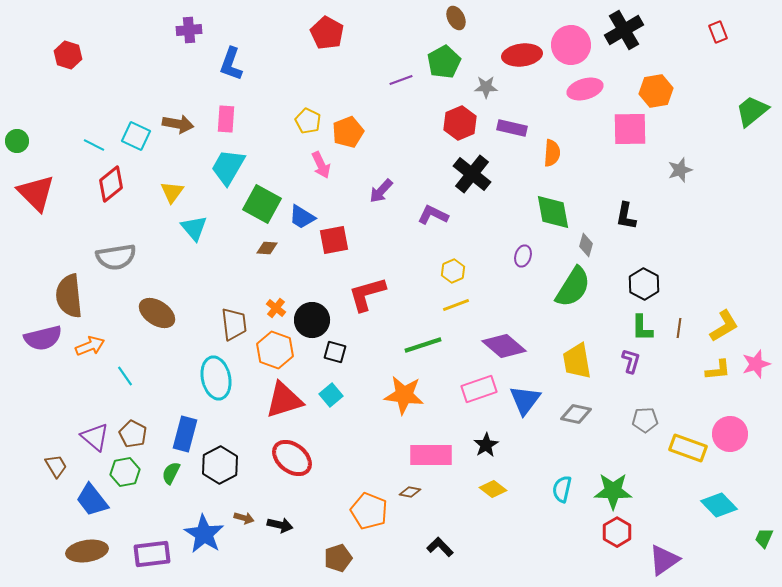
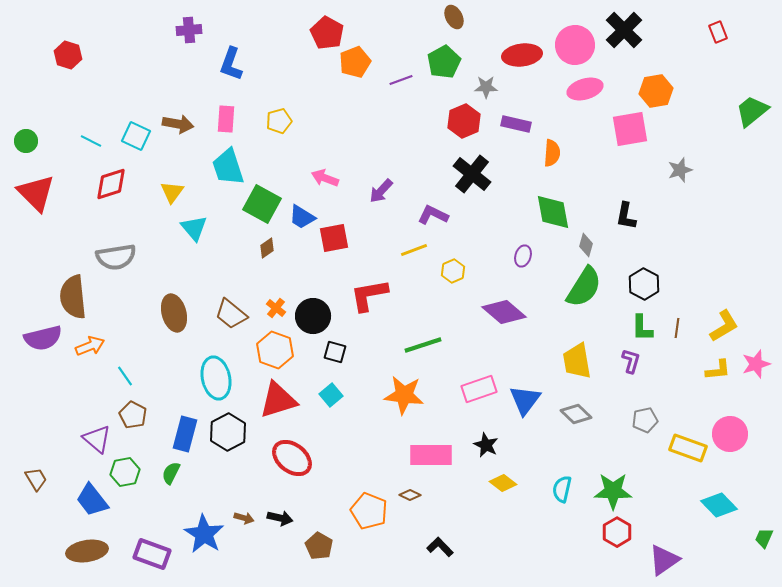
brown ellipse at (456, 18): moved 2 px left, 1 px up
black cross at (624, 30): rotated 15 degrees counterclockwise
pink circle at (571, 45): moved 4 px right
yellow pentagon at (308, 121): moved 29 px left; rotated 30 degrees clockwise
red hexagon at (460, 123): moved 4 px right, 2 px up
purple rectangle at (512, 128): moved 4 px right, 4 px up
pink square at (630, 129): rotated 9 degrees counterclockwise
orange pentagon at (348, 132): moved 7 px right, 70 px up
green circle at (17, 141): moved 9 px right
cyan line at (94, 145): moved 3 px left, 4 px up
pink arrow at (321, 165): moved 4 px right, 13 px down; rotated 136 degrees clockwise
cyan trapezoid at (228, 167): rotated 48 degrees counterclockwise
red diamond at (111, 184): rotated 21 degrees clockwise
red square at (334, 240): moved 2 px up
brown diamond at (267, 248): rotated 40 degrees counterclockwise
green semicircle at (573, 287): moved 11 px right
red L-shape at (367, 294): moved 2 px right, 1 px down; rotated 6 degrees clockwise
brown semicircle at (69, 296): moved 4 px right, 1 px down
yellow line at (456, 305): moved 42 px left, 55 px up
brown ellipse at (157, 313): moved 17 px right; rotated 42 degrees clockwise
black circle at (312, 320): moved 1 px right, 4 px up
brown trapezoid at (234, 324): moved 3 px left, 10 px up; rotated 136 degrees clockwise
brown line at (679, 328): moved 2 px left
purple diamond at (504, 346): moved 34 px up
red triangle at (284, 400): moved 6 px left
gray diamond at (576, 414): rotated 32 degrees clockwise
gray pentagon at (645, 420): rotated 10 degrees counterclockwise
brown pentagon at (133, 434): moved 19 px up
purple triangle at (95, 437): moved 2 px right, 2 px down
black star at (486, 445): rotated 15 degrees counterclockwise
black hexagon at (220, 465): moved 8 px right, 33 px up
brown trapezoid at (56, 466): moved 20 px left, 13 px down
yellow diamond at (493, 489): moved 10 px right, 6 px up
brown diamond at (410, 492): moved 3 px down; rotated 15 degrees clockwise
black arrow at (280, 525): moved 7 px up
purple rectangle at (152, 554): rotated 27 degrees clockwise
brown pentagon at (338, 558): moved 19 px left, 12 px up; rotated 24 degrees counterclockwise
